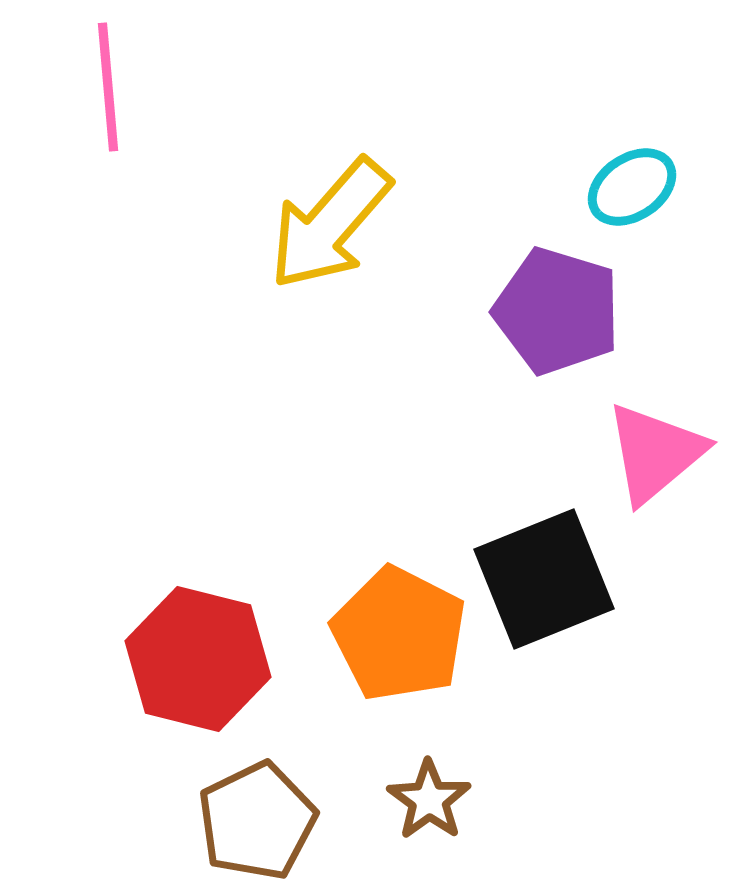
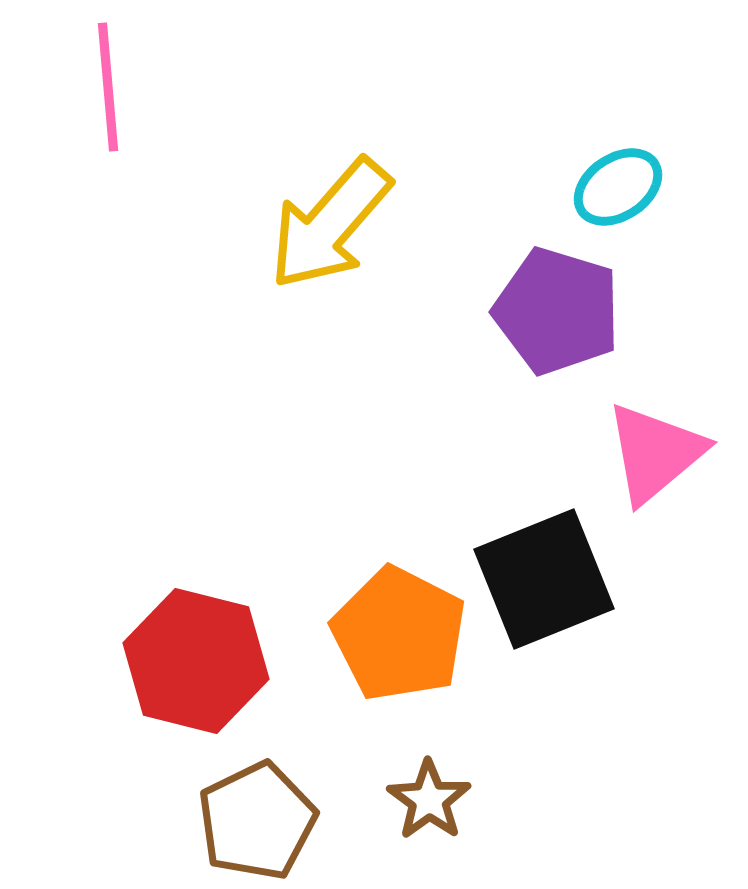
cyan ellipse: moved 14 px left
red hexagon: moved 2 px left, 2 px down
